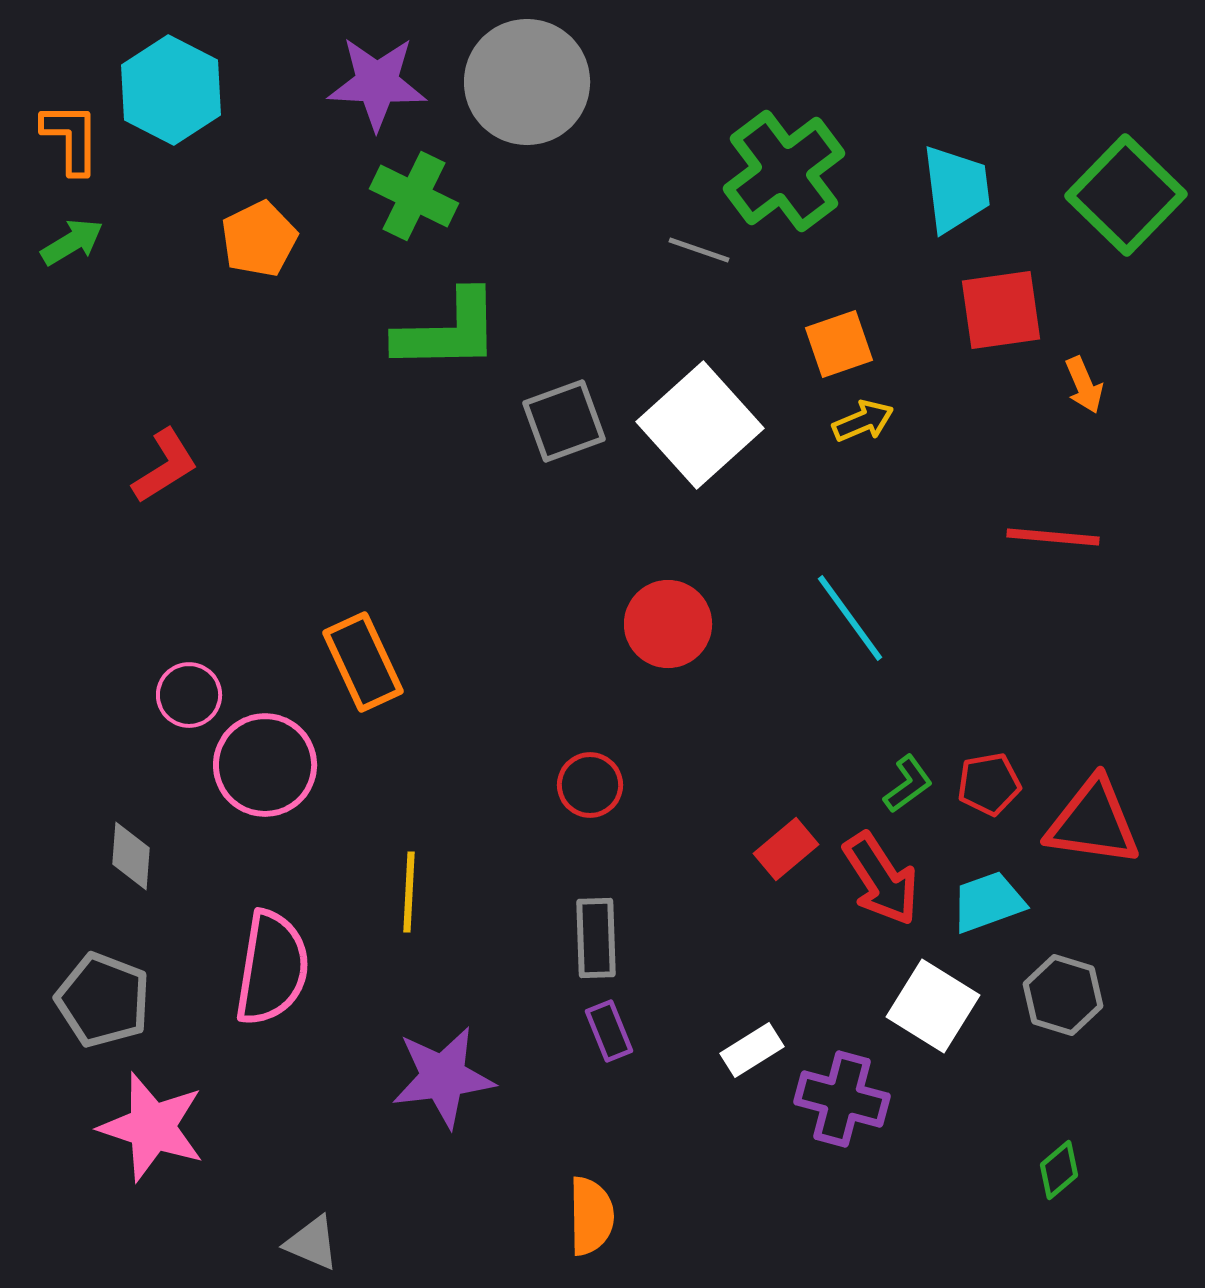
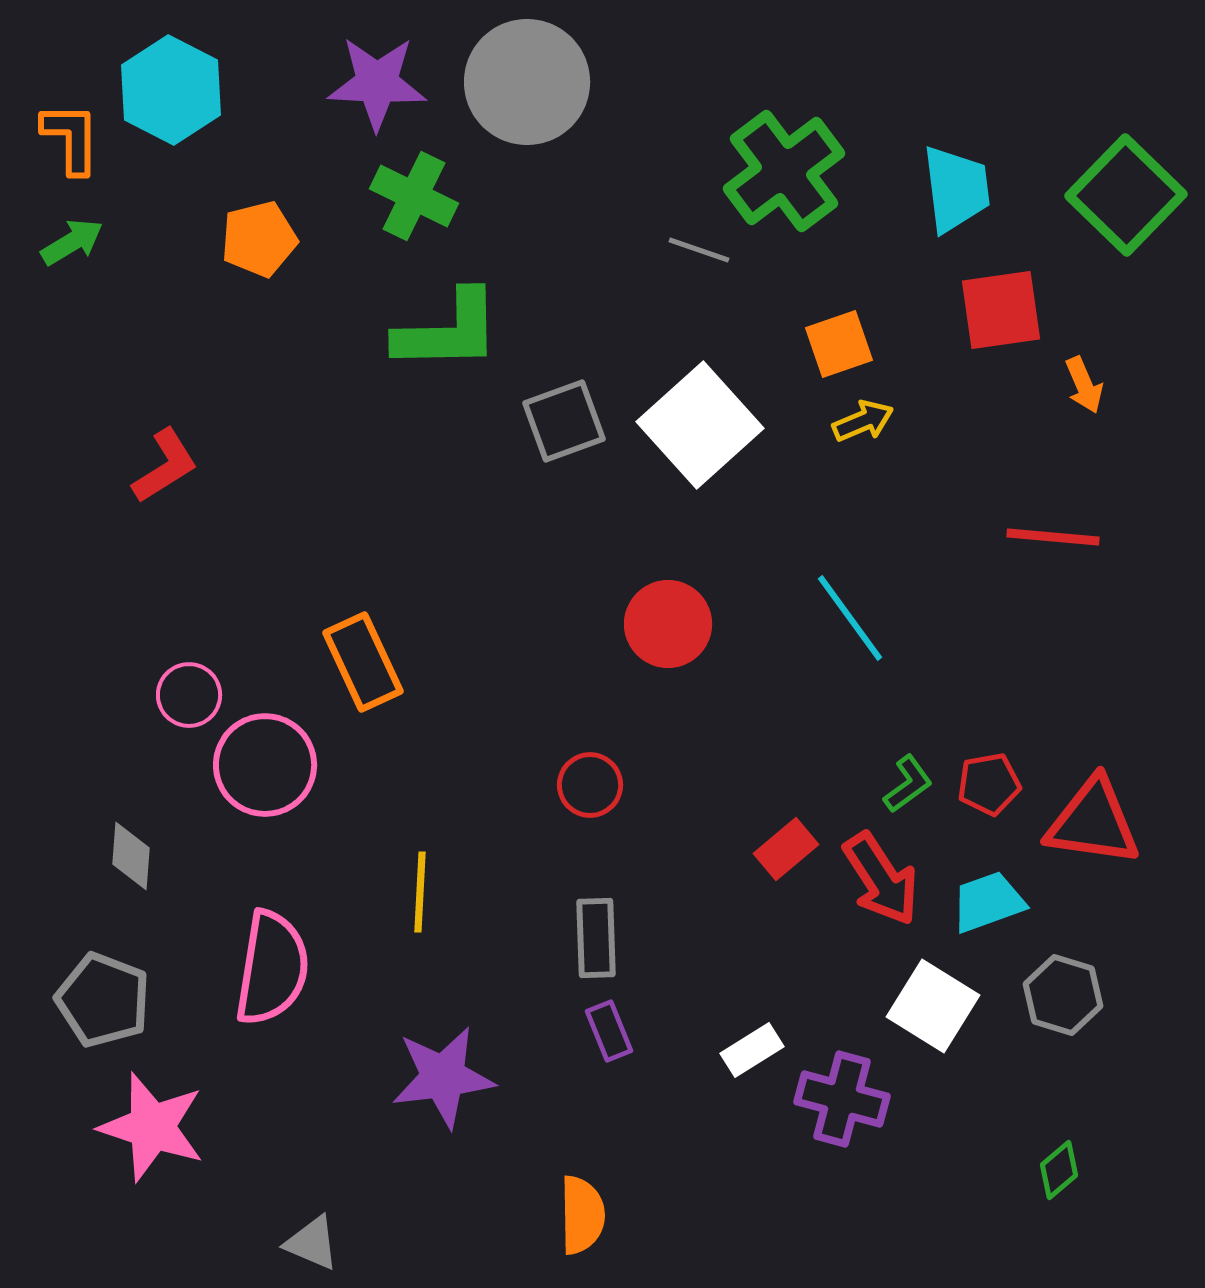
orange pentagon at (259, 239): rotated 12 degrees clockwise
yellow line at (409, 892): moved 11 px right
orange semicircle at (591, 1216): moved 9 px left, 1 px up
